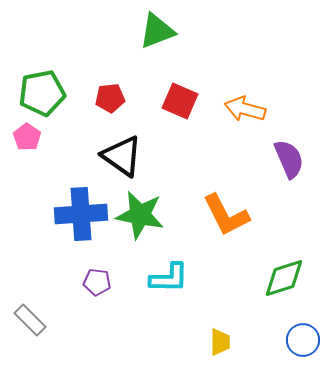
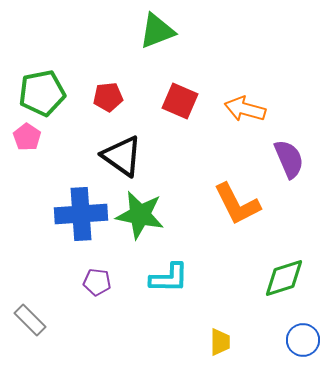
red pentagon: moved 2 px left, 1 px up
orange L-shape: moved 11 px right, 11 px up
